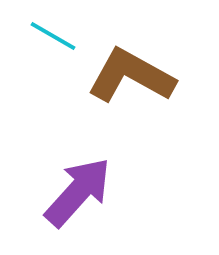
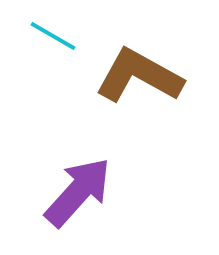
brown L-shape: moved 8 px right
